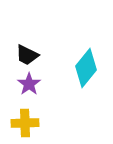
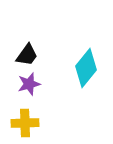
black trapezoid: rotated 80 degrees counterclockwise
purple star: rotated 20 degrees clockwise
